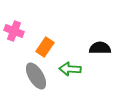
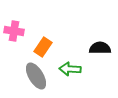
pink cross: rotated 12 degrees counterclockwise
orange rectangle: moved 2 px left
